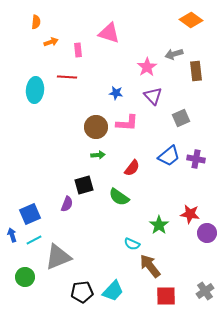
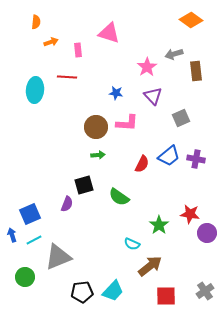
red semicircle: moved 10 px right, 4 px up; rotated 12 degrees counterclockwise
brown arrow: rotated 90 degrees clockwise
